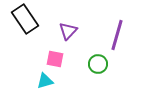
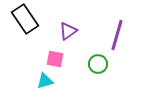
purple triangle: rotated 12 degrees clockwise
